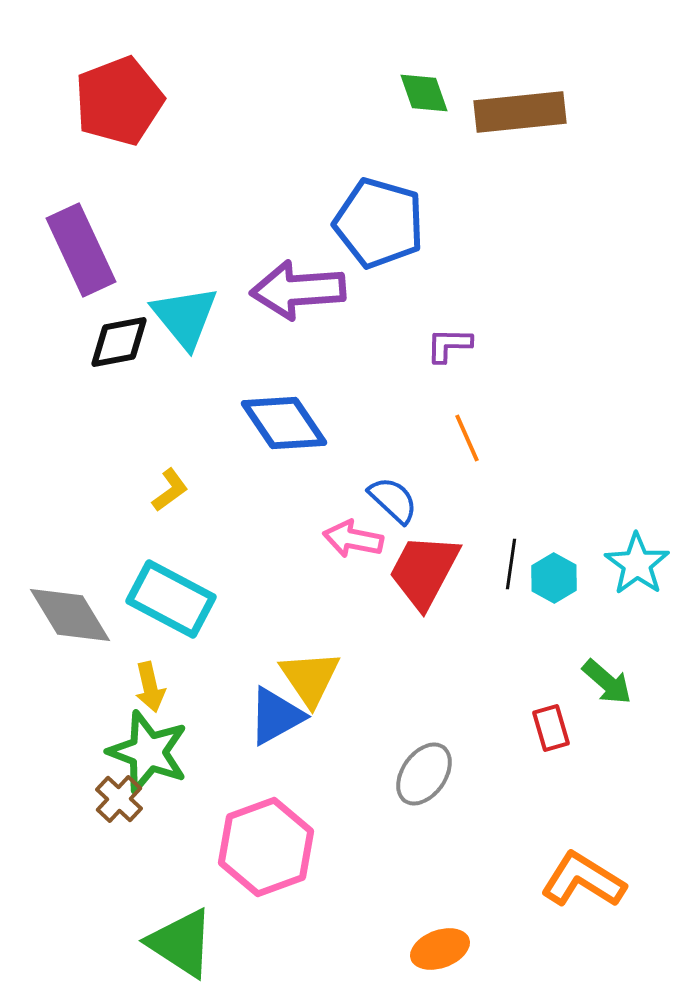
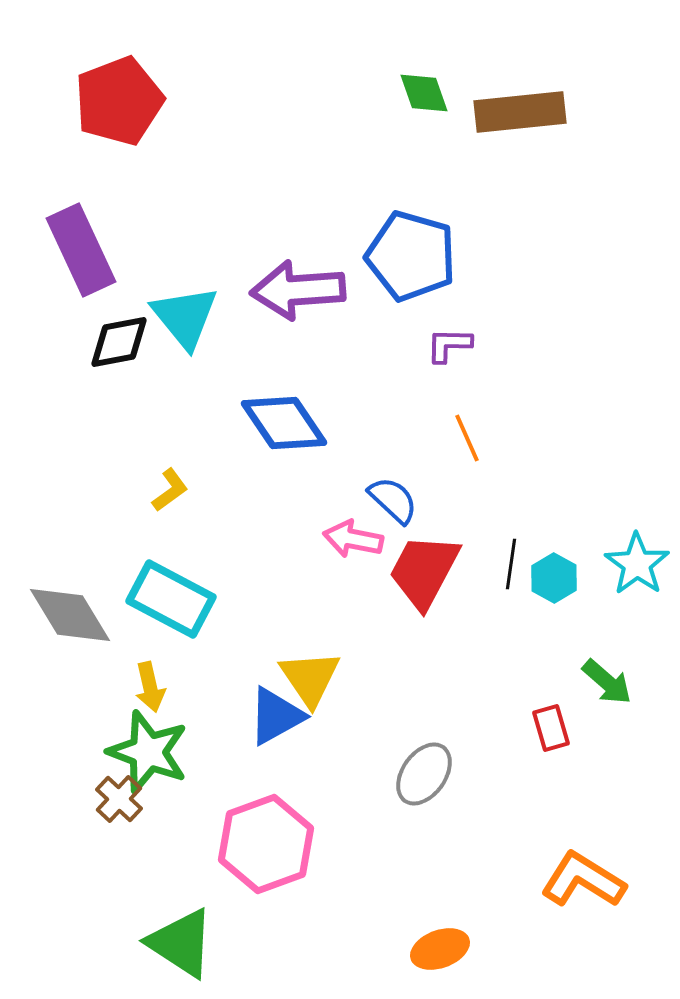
blue pentagon: moved 32 px right, 33 px down
pink hexagon: moved 3 px up
